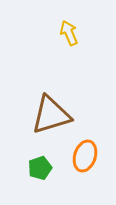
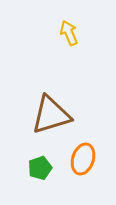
orange ellipse: moved 2 px left, 3 px down
